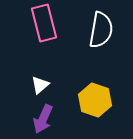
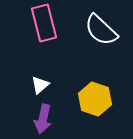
white semicircle: rotated 123 degrees clockwise
yellow hexagon: moved 1 px up
purple arrow: rotated 12 degrees counterclockwise
